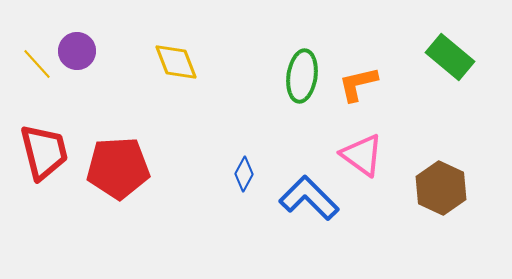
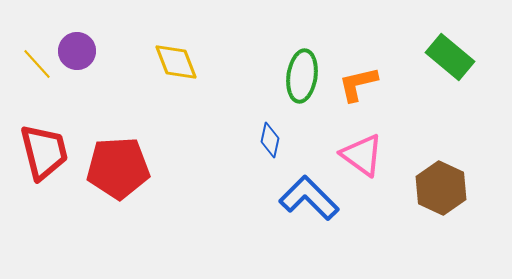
blue diamond: moved 26 px right, 34 px up; rotated 16 degrees counterclockwise
